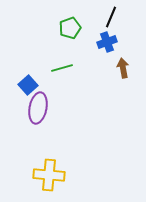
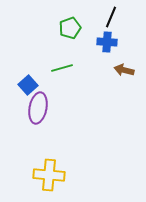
blue cross: rotated 24 degrees clockwise
brown arrow: moved 1 px right, 2 px down; rotated 66 degrees counterclockwise
